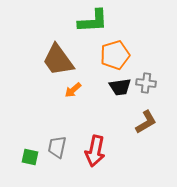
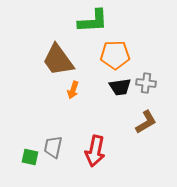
orange pentagon: rotated 16 degrees clockwise
orange arrow: rotated 30 degrees counterclockwise
gray trapezoid: moved 4 px left
